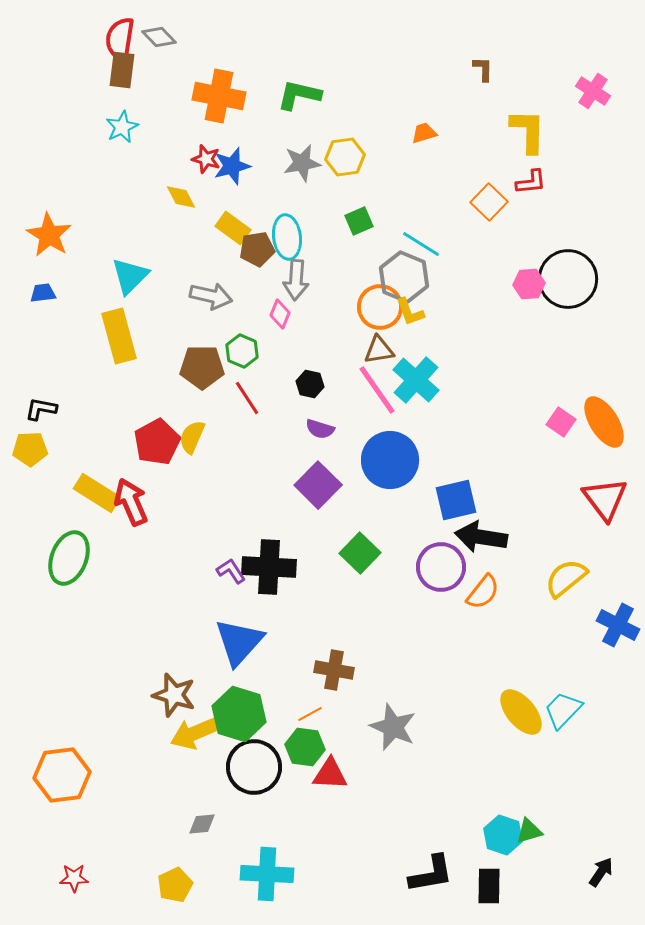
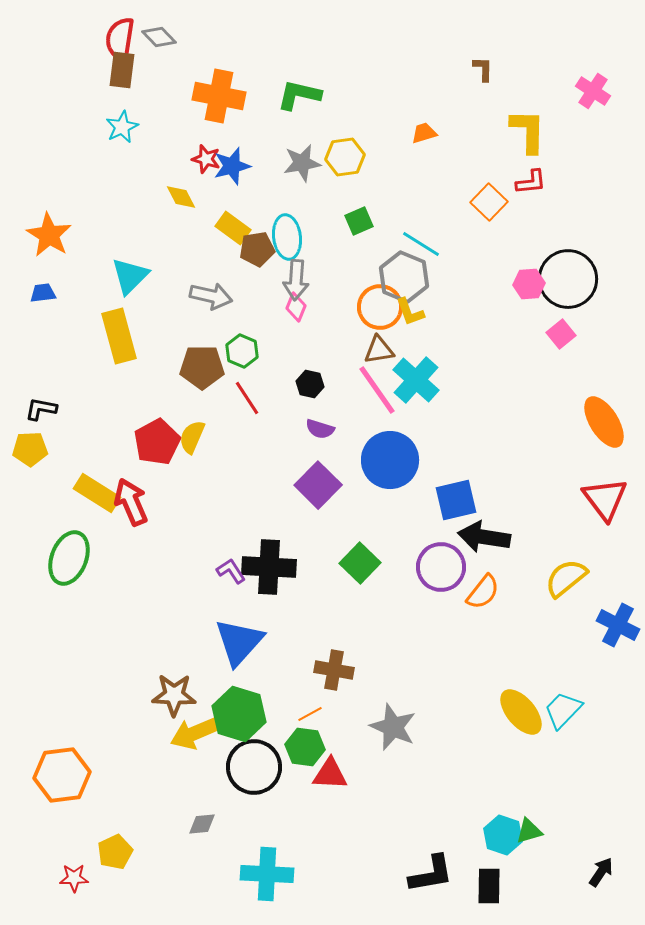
pink diamond at (280, 314): moved 16 px right, 7 px up
pink square at (561, 422): moved 88 px up; rotated 16 degrees clockwise
black arrow at (481, 537): moved 3 px right
green square at (360, 553): moved 10 px down
brown star at (174, 695): rotated 15 degrees counterclockwise
yellow pentagon at (175, 885): moved 60 px left, 33 px up
